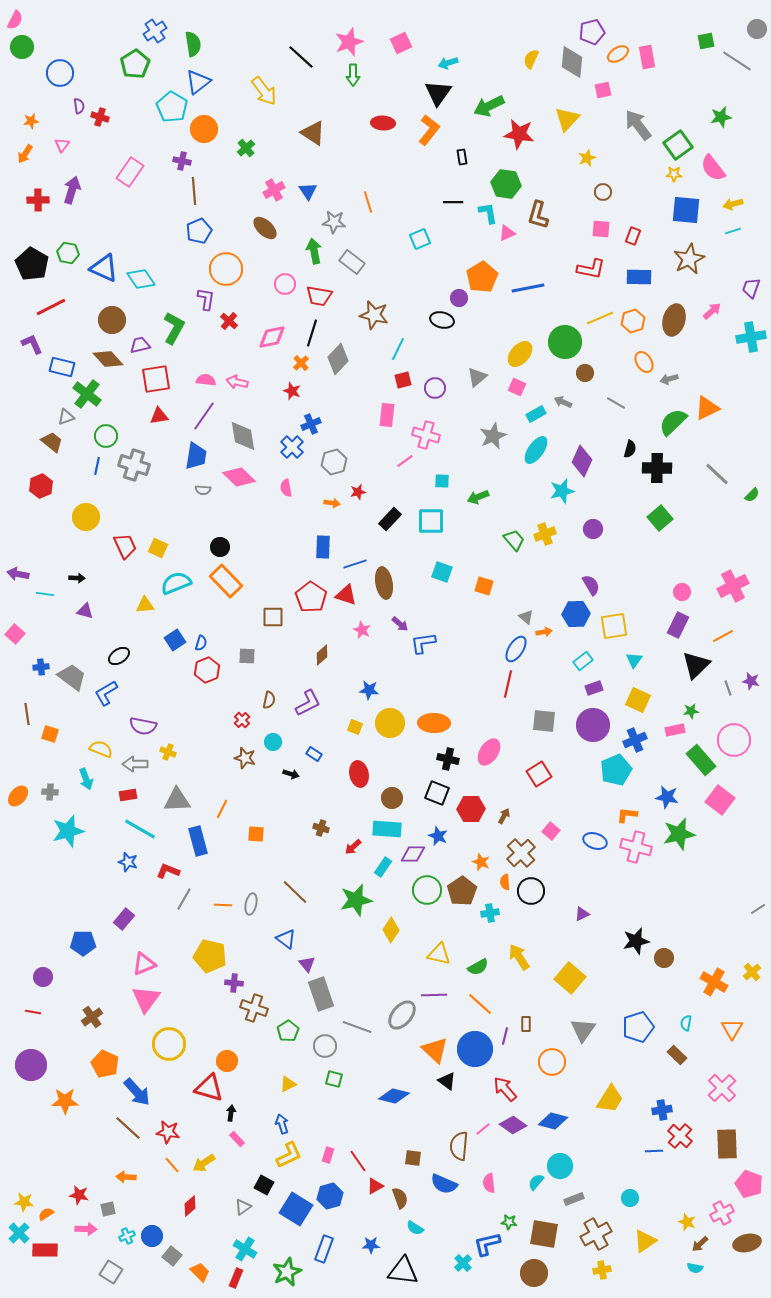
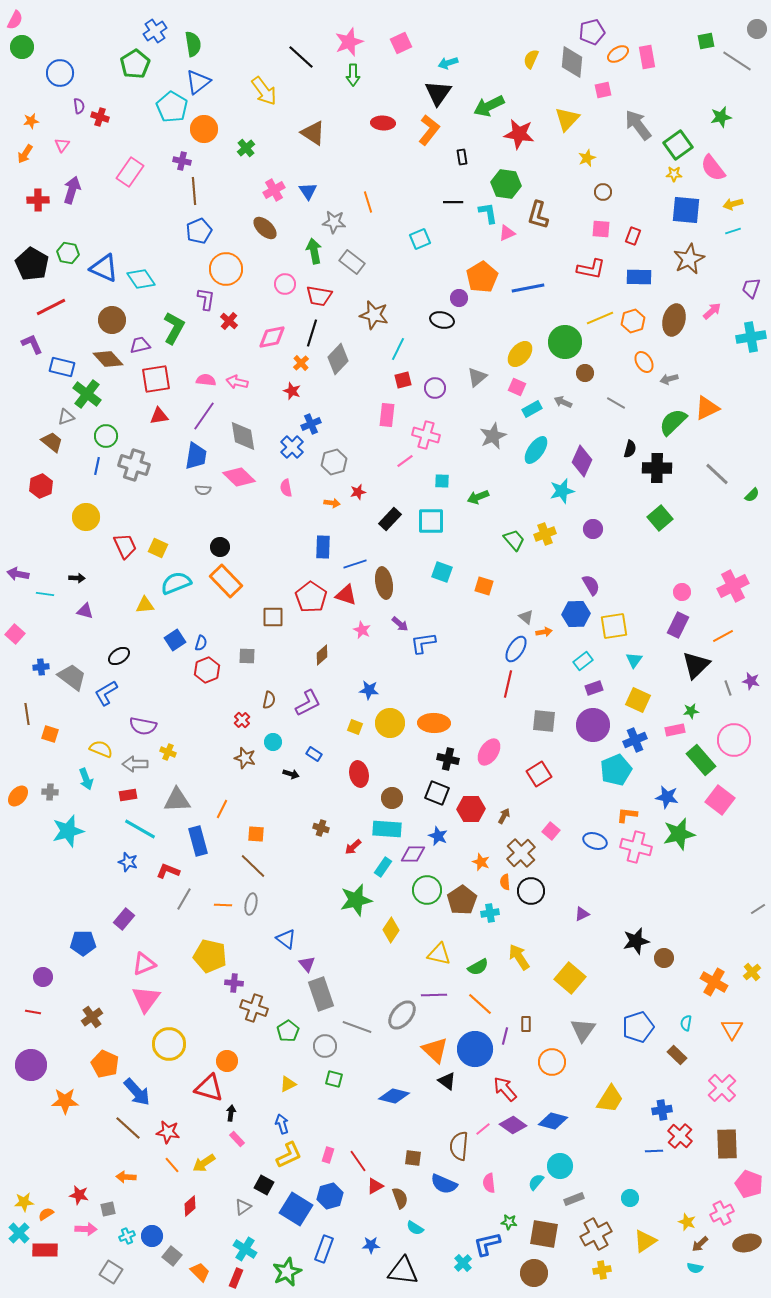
cyan rectangle at (536, 414): moved 4 px left, 5 px up
brown pentagon at (462, 891): moved 9 px down
brown line at (295, 892): moved 42 px left, 26 px up
yellow star at (24, 1202): rotated 12 degrees counterclockwise
